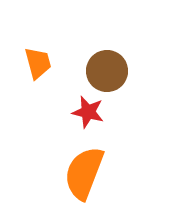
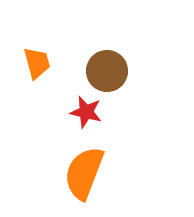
orange trapezoid: moved 1 px left
red star: moved 2 px left
